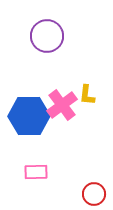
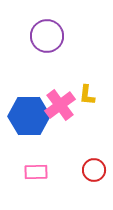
pink cross: moved 2 px left
red circle: moved 24 px up
